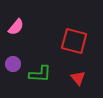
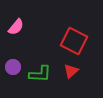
red square: rotated 12 degrees clockwise
purple circle: moved 3 px down
red triangle: moved 7 px left, 7 px up; rotated 28 degrees clockwise
